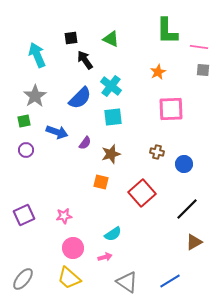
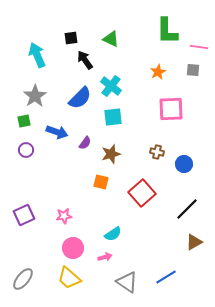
gray square: moved 10 px left
blue line: moved 4 px left, 4 px up
